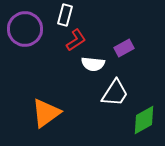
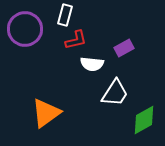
red L-shape: rotated 20 degrees clockwise
white semicircle: moved 1 px left
